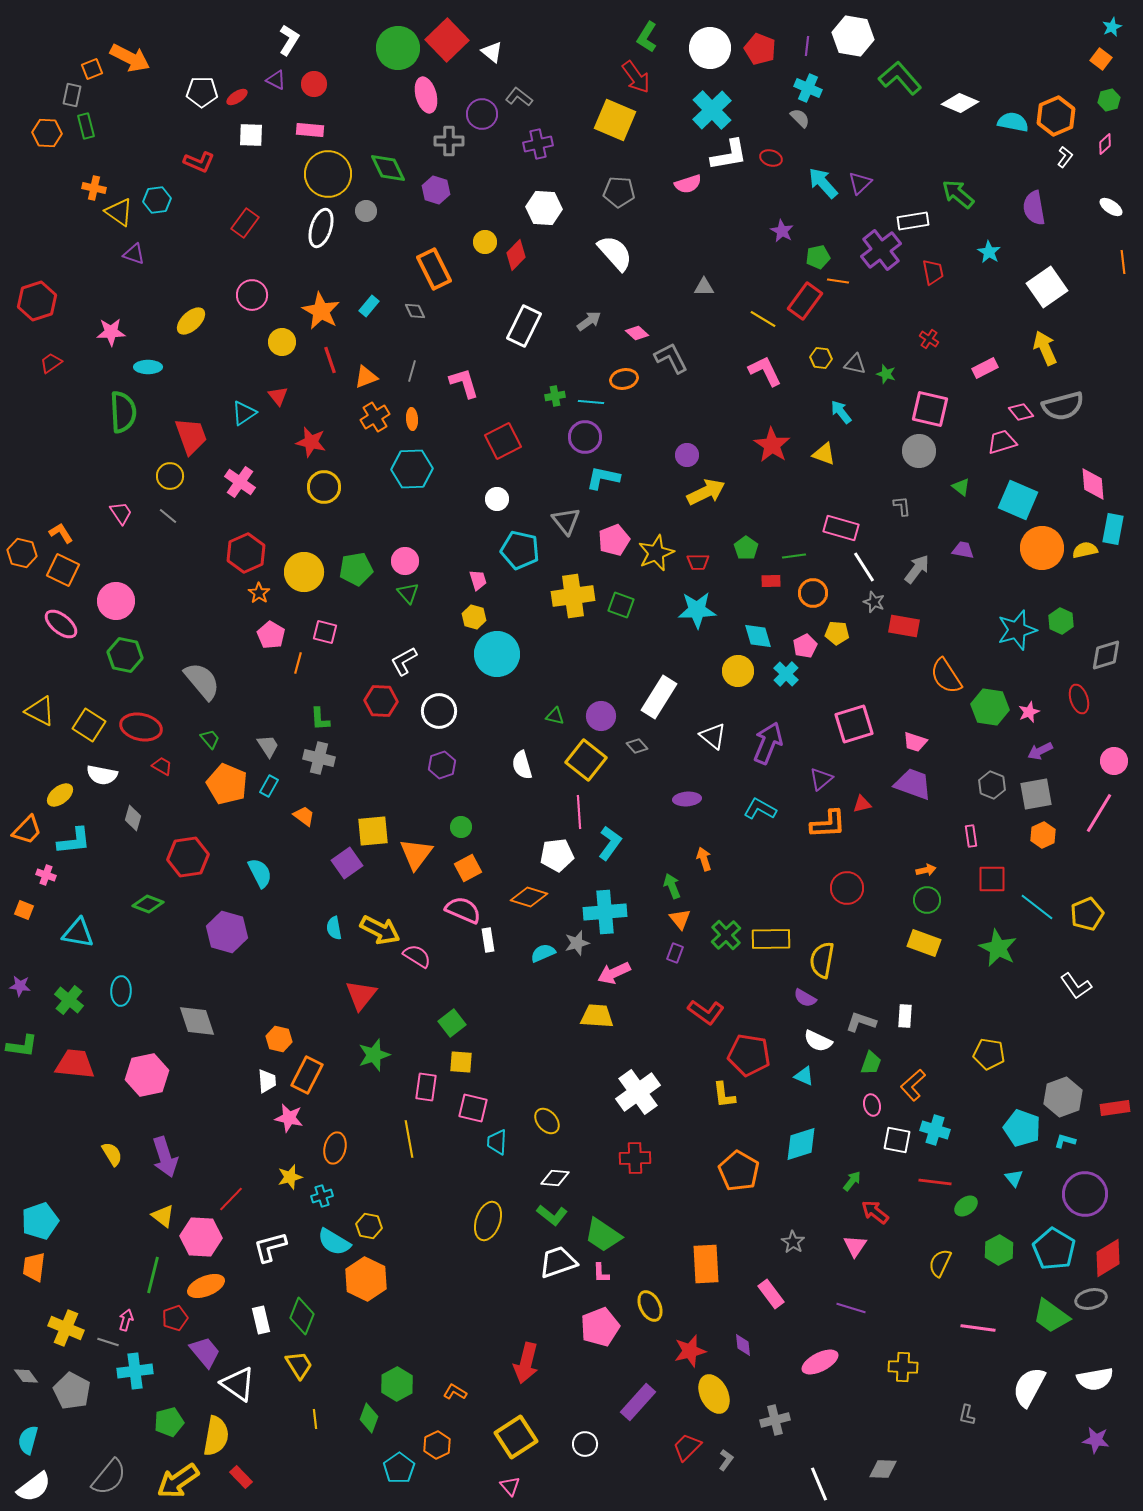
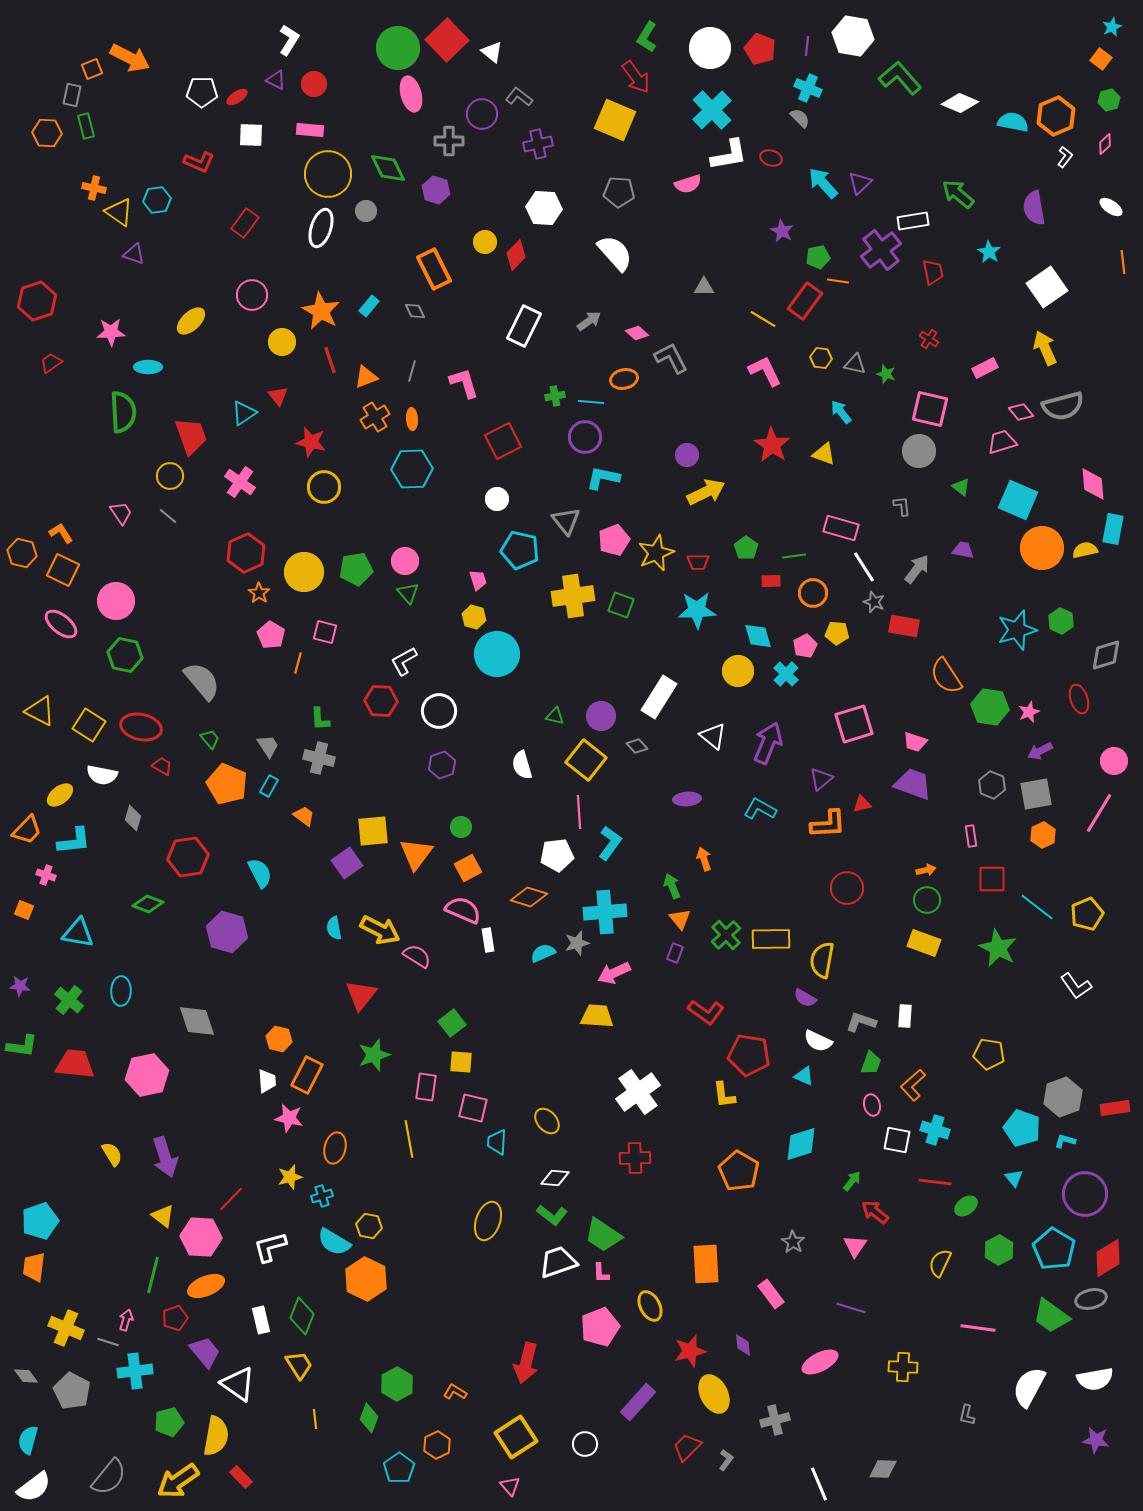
pink ellipse at (426, 95): moved 15 px left, 1 px up
